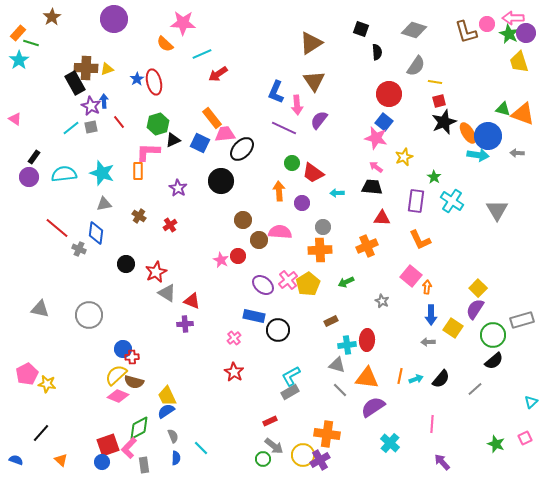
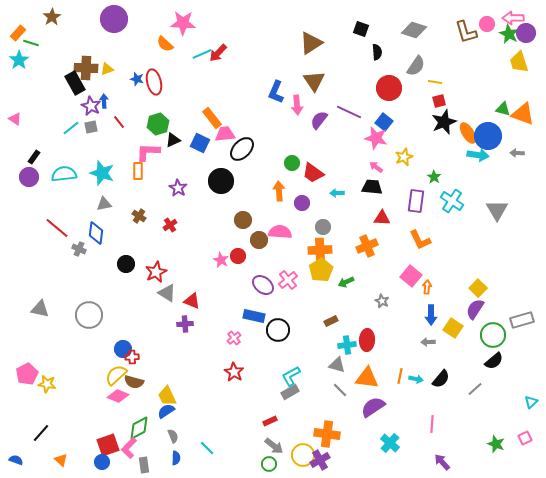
red arrow at (218, 74): moved 21 px up; rotated 12 degrees counterclockwise
blue star at (137, 79): rotated 24 degrees counterclockwise
red circle at (389, 94): moved 6 px up
purple line at (284, 128): moved 65 px right, 16 px up
yellow pentagon at (308, 284): moved 13 px right, 14 px up
cyan arrow at (416, 379): rotated 32 degrees clockwise
cyan line at (201, 448): moved 6 px right
green circle at (263, 459): moved 6 px right, 5 px down
